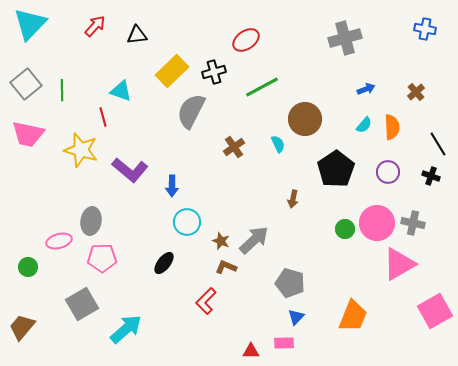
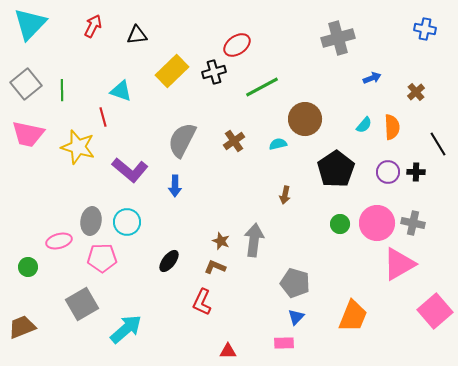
red arrow at (95, 26): moved 2 px left; rotated 15 degrees counterclockwise
gray cross at (345, 38): moved 7 px left
red ellipse at (246, 40): moved 9 px left, 5 px down
blue arrow at (366, 89): moved 6 px right, 11 px up
gray semicircle at (191, 111): moved 9 px left, 29 px down
cyan semicircle at (278, 144): rotated 78 degrees counterclockwise
brown cross at (234, 147): moved 6 px up
yellow star at (81, 150): moved 3 px left, 3 px up
black cross at (431, 176): moved 15 px left, 4 px up; rotated 18 degrees counterclockwise
blue arrow at (172, 186): moved 3 px right
brown arrow at (293, 199): moved 8 px left, 4 px up
cyan circle at (187, 222): moved 60 px left
green circle at (345, 229): moved 5 px left, 5 px up
gray arrow at (254, 240): rotated 40 degrees counterclockwise
black ellipse at (164, 263): moved 5 px right, 2 px up
brown L-shape at (226, 267): moved 11 px left
gray pentagon at (290, 283): moved 5 px right
red L-shape at (206, 301): moved 4 px left, 1 px down; rotated 20 degrees counterclockwise
pink square at (435, 311): rotated 12 degrees counterclockwise
brown trapezoid at (22, 327): rotated 28 degrees clockwise
red triangle at (251, 351): moved 23 px left
